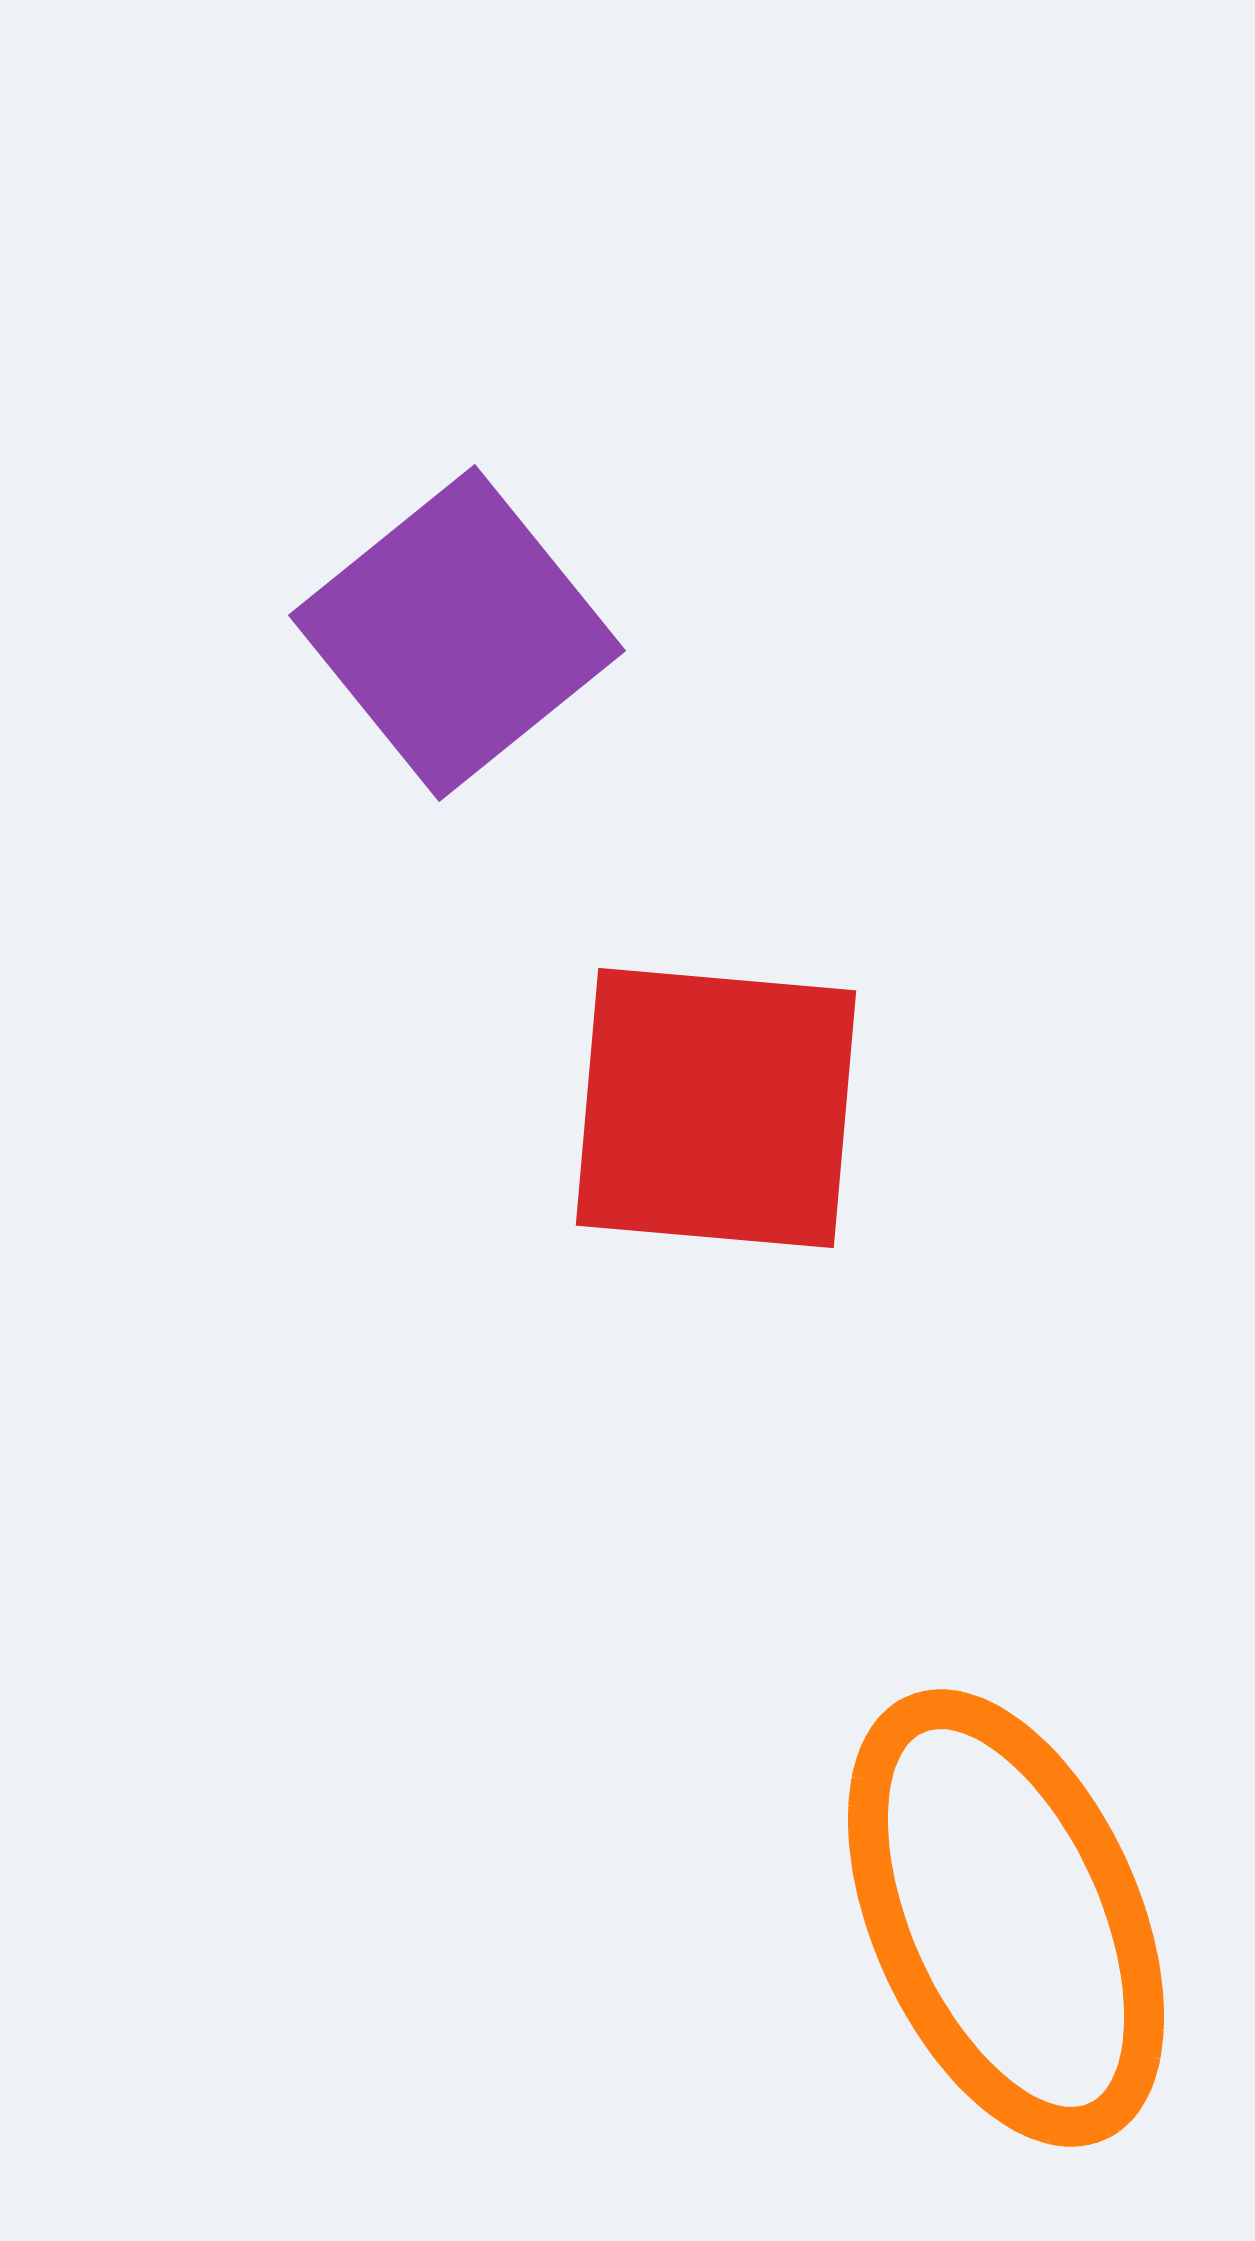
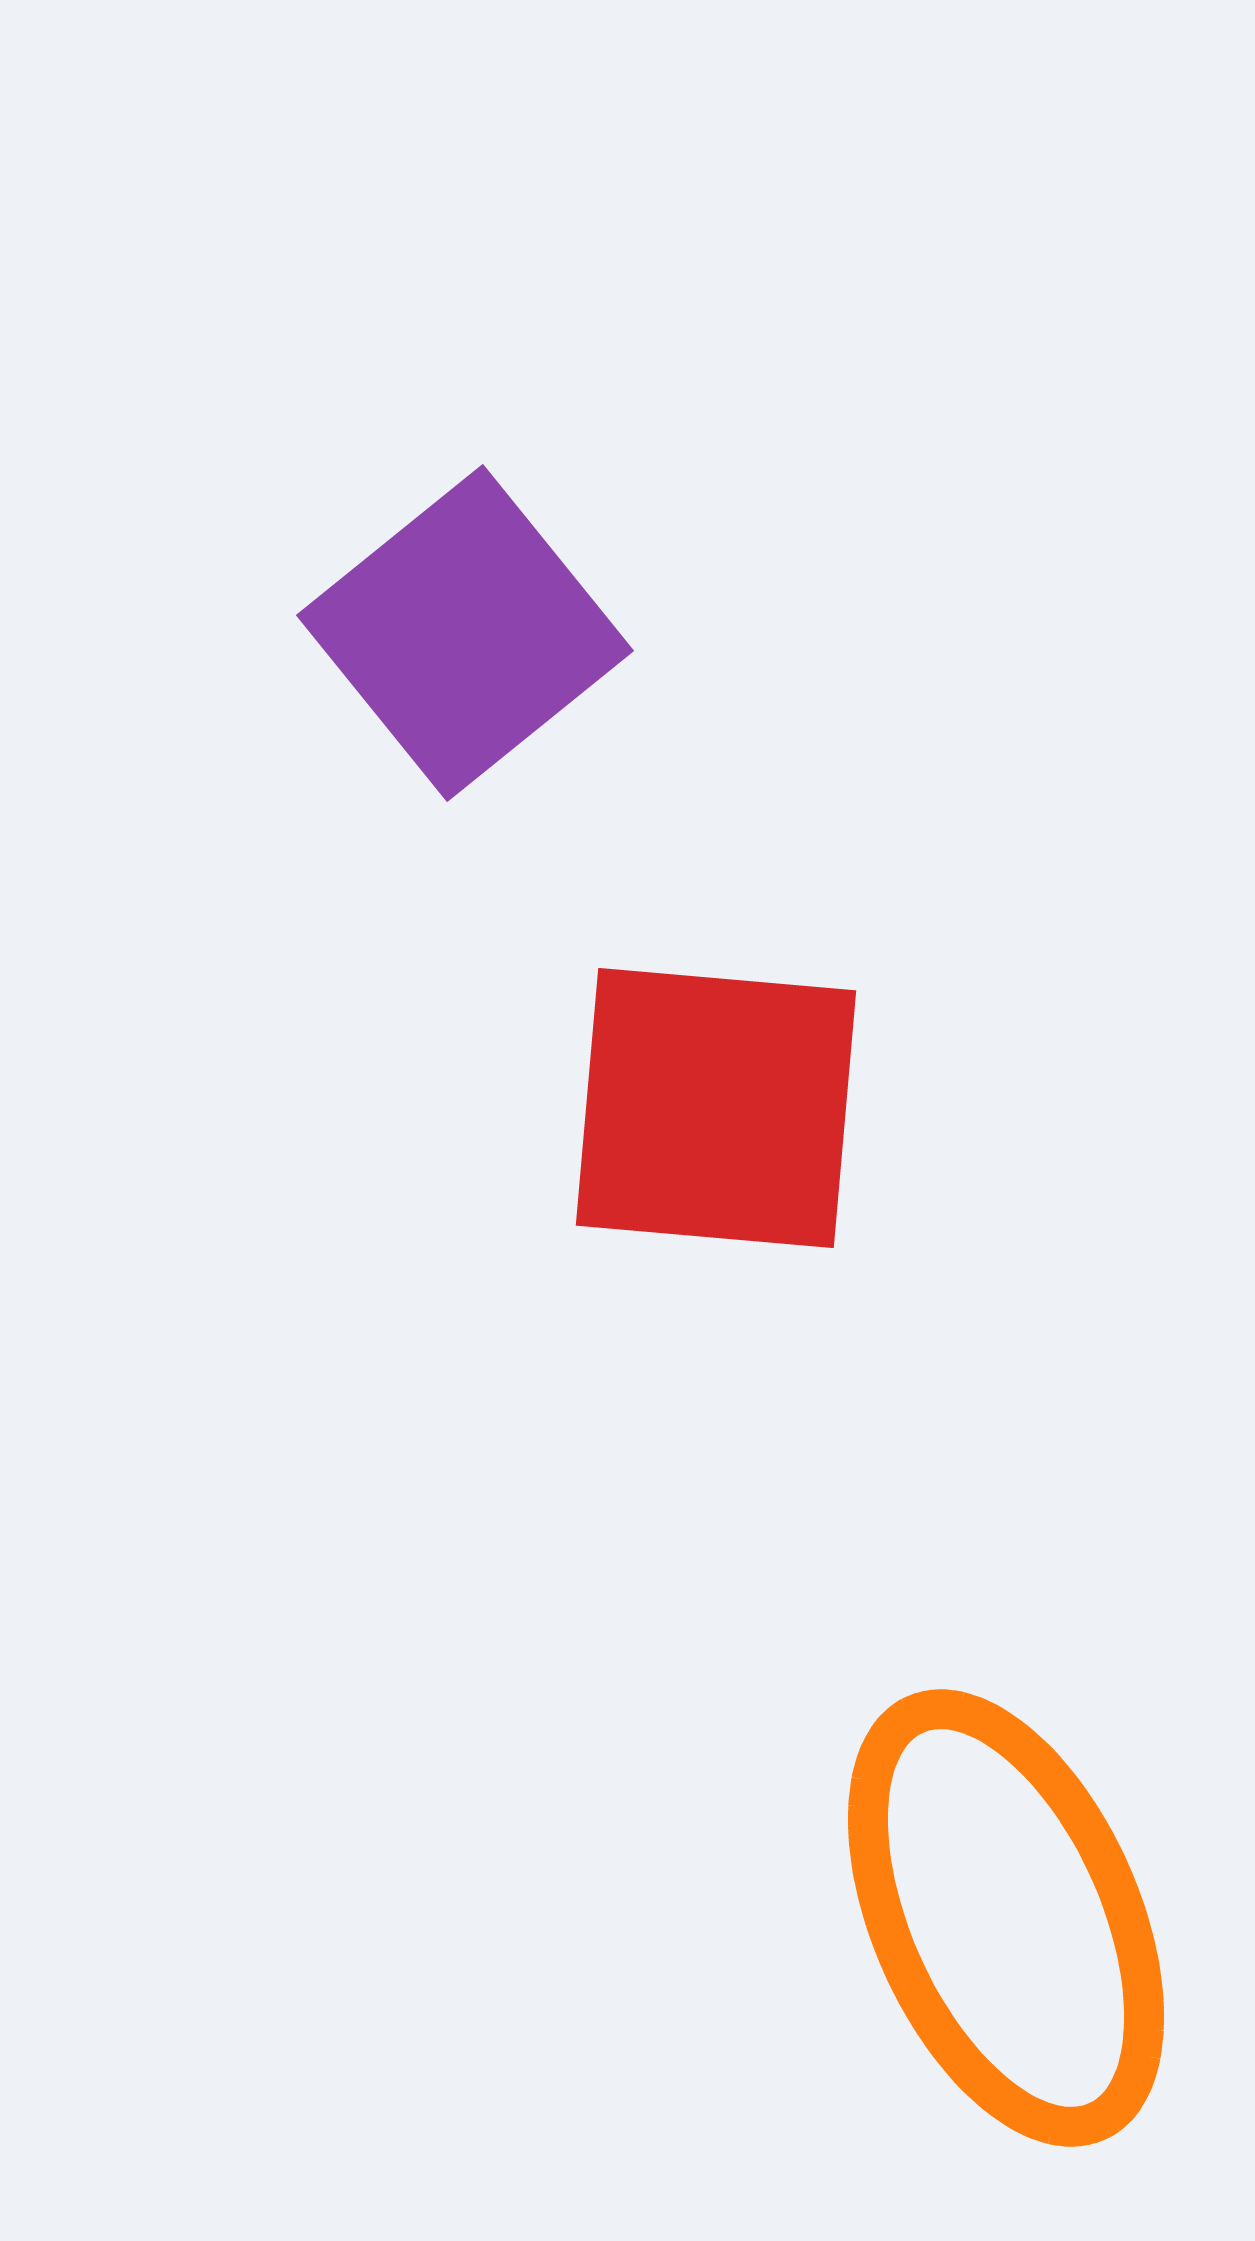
purple square: moved 8 px right
